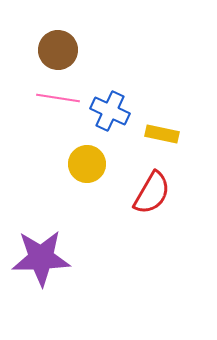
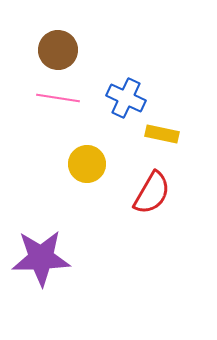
blue cross: moved 16 px right, 13 px up
